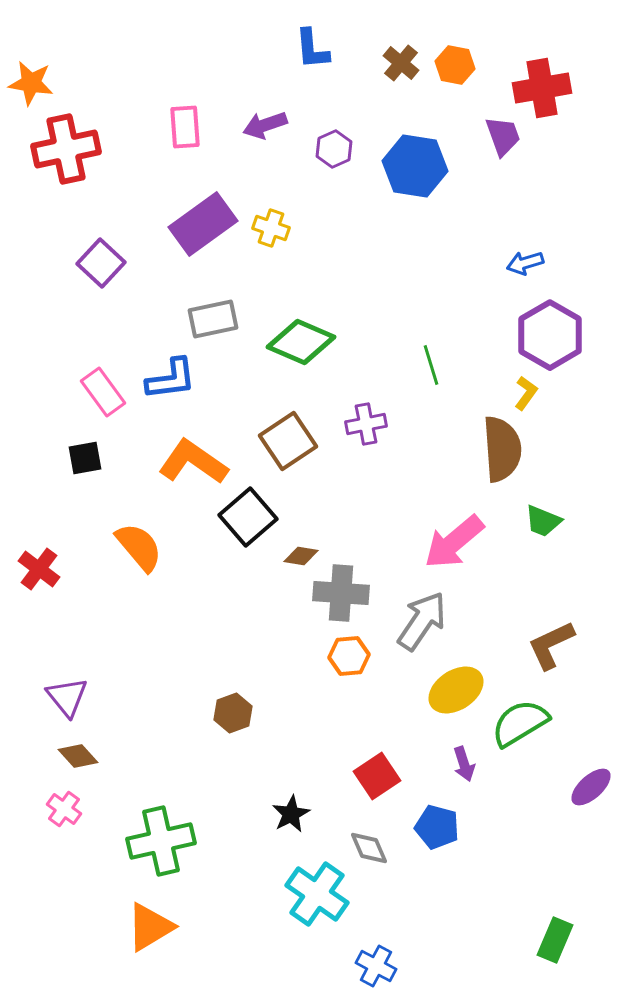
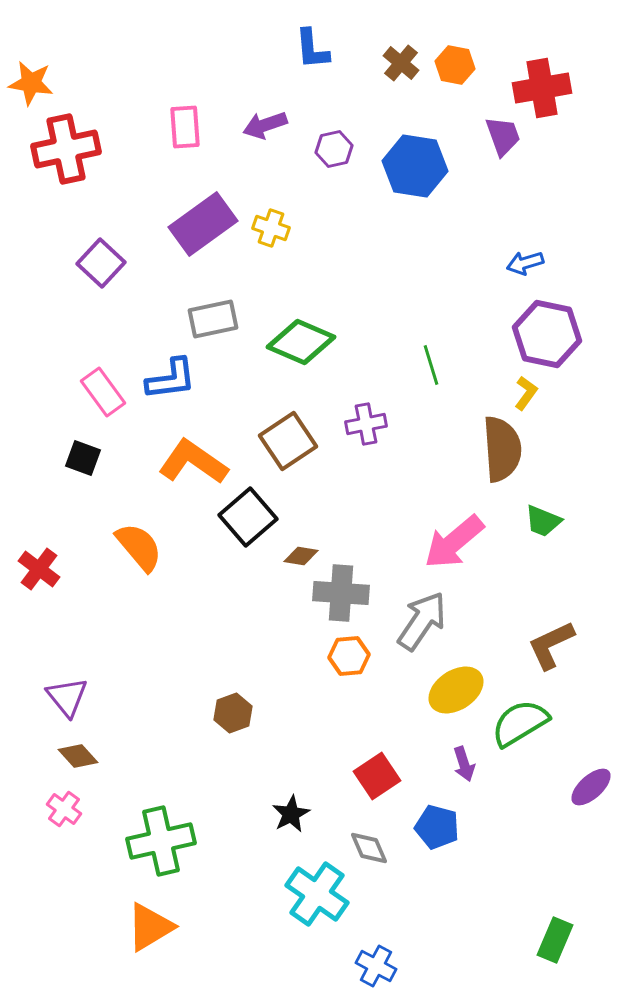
purple hexagon at (334, 149): rotated 12 degrees clockwise
purple hexagon at (550, 335): moved 3 px left, 1 px up; rotated 18 degrees counterclockwise
black square at (85, 458): moved 2 px left; rotated 30 degrees clockwise
